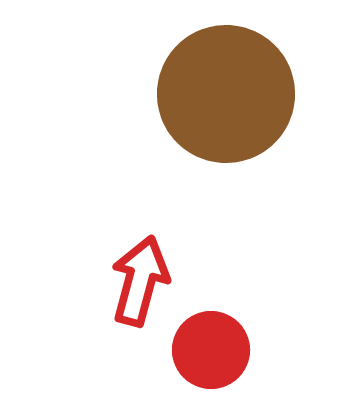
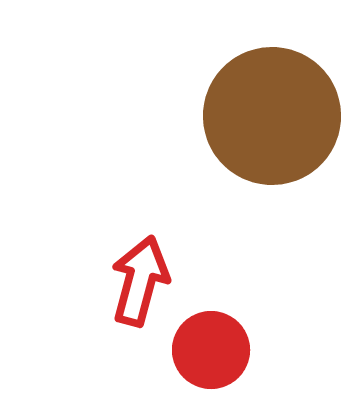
brown circle: moved 46 px right, 22 px down
